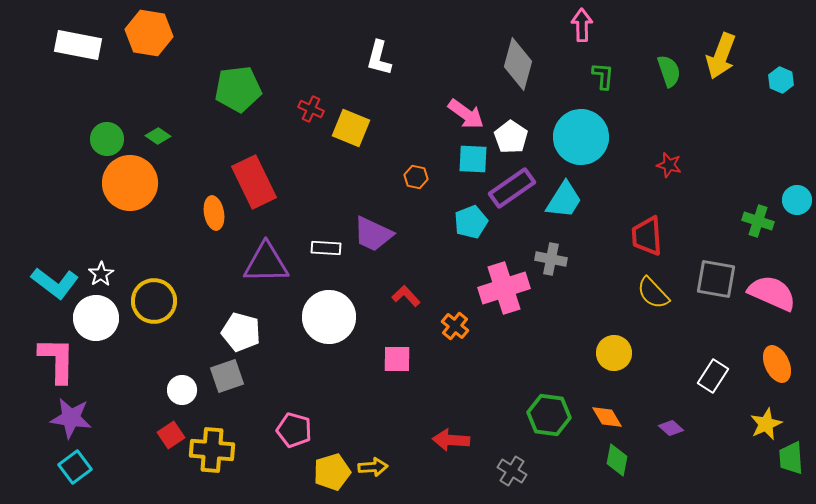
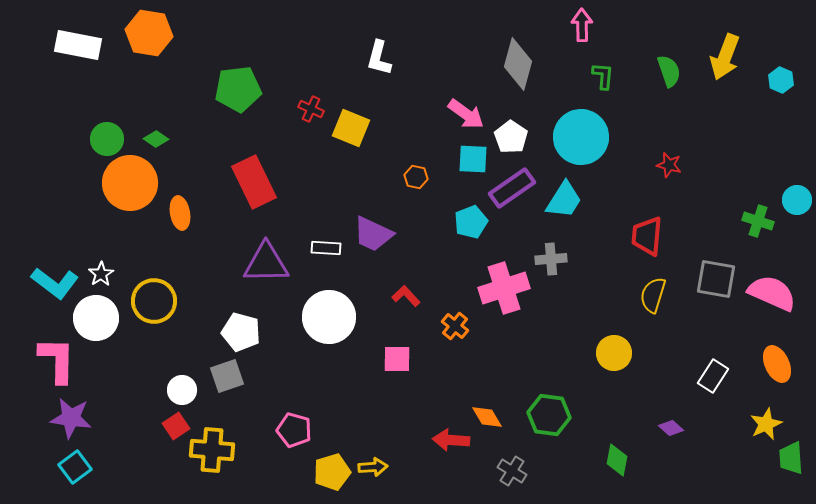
yellow arrow at (721, 56): moved 4 px right, 1 px down
green diamond at (158, 136): moved 2 px left, 3 px down
orange ellipse at (214, 213): moved 34 px left
red trapezoid at (647, 236): rotated 9 degrees clockwise
gray cross at (551, 259): rotated 16 degrees counterclockwise
yellow semicircle at (653, 293): moved 2 px down; rotated 60 degrees clockwise
orange diamond at (607, 417): moved 120 px left
red square at (171, 435): moved 5 px right, 9 px up
